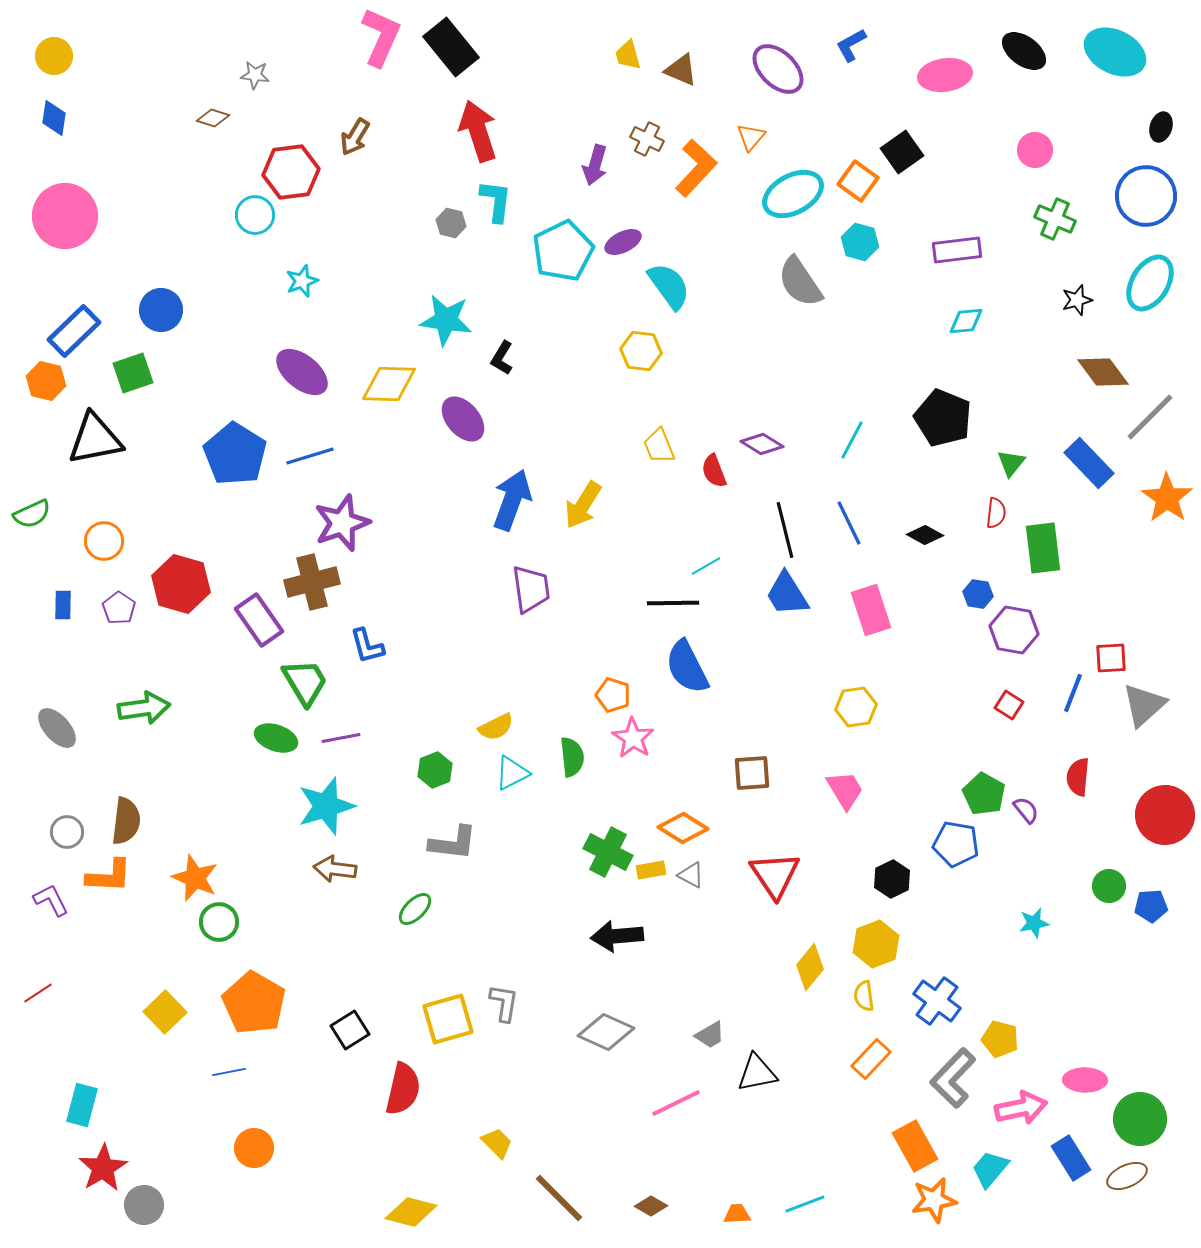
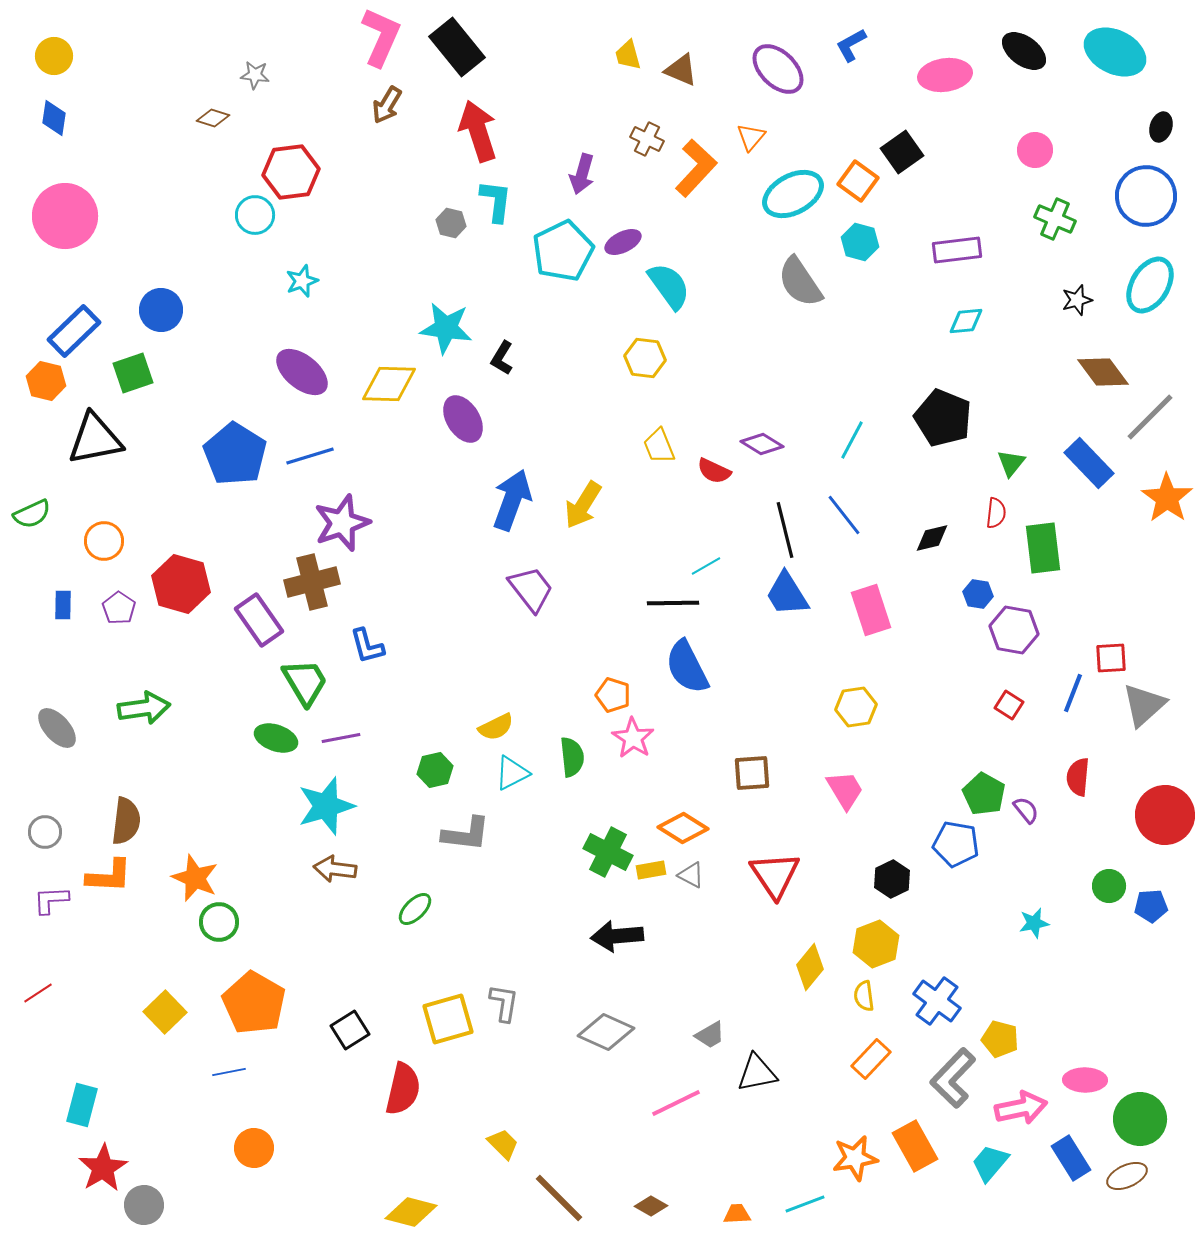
black rectangle at (451, 47): moved 6 px right
brown arrow at (355, 137): moved 32 px right, 32 px up
purple arrow at (595, 165): moved 13 px left, 9 px down
cyan ellipse at (1150, 283): moved 2 px down
cyan star at (446, 320): moved 8 px down
yellow hexagon at (641, 351): moved 4 px right, 7 px down
purple ellipse at (463, 419): rotated 9 degrees clockwise
red semicircle at (714, 471): rotated 44 degrees counterclockwise
blue line at (849, 523): moved 5 px left, 8 px up; rotated 12 degrees counterclockwise
black diamond at (925, 535): moved 7 px right, 3 px down; rotated 42 degrees counterclockwise
purple trapezoid at (531, 589): rotated 30 degrees counterclockwise
green hexagon at (435, 770): rotated 8 degrees clockwise
gray circle at (67, 832): moved 22 px left
gray L-shape at (453, 843): moved 13 px right, 9 px up
purple L-shape at (51, 900): rotated 66 degrees counterclockwise
yellow trapezoid at (497, 1143): moved 6 px right, 1 px down
cyan trapezoid at (990, 1169): moved 6 px up
orange star at (934, 1200): moved 79 px left, 42 px up
